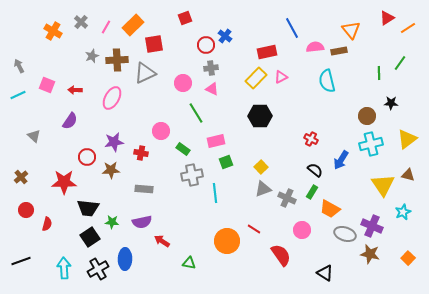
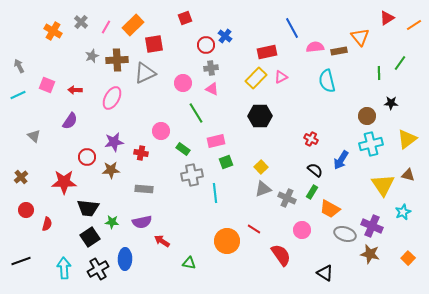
orange line at (408, 28): moved 6 px right, 3 px up
orange triangle at (351, 30): moved 9 px right, 7 px down
